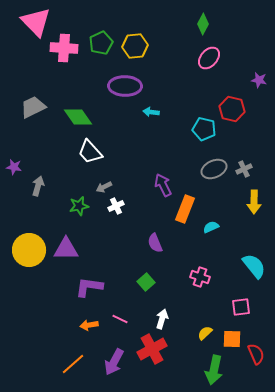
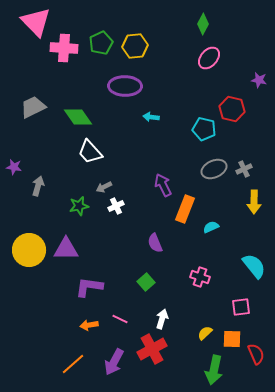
cyan arrow at (151, 112): moved 5 px down
